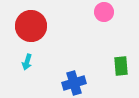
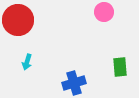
red circle: moved 13 px left, 6 px up
green rectangle: moved 1 px left, 1 px down
